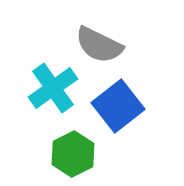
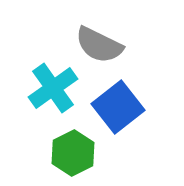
blue square: moved 1 px down
green hexagon: moved 1 px up
